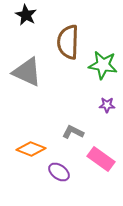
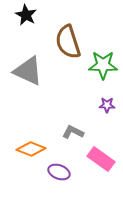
brown semicircle: rotated 20 degrees counterclockwise
green star: rotated 8 degrees counterclockwise
gray triangle: moved 1 px right, 1 px up
purple ellipse: rotated 15 degrees counterclockwise
